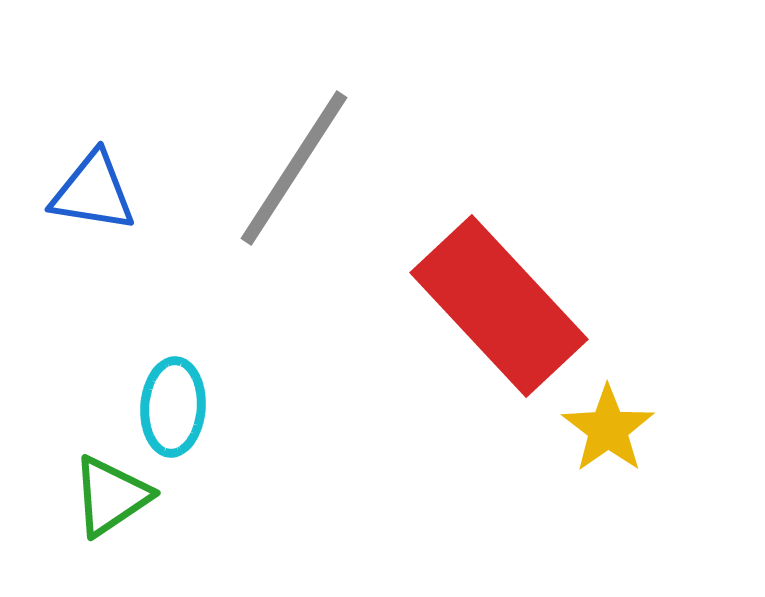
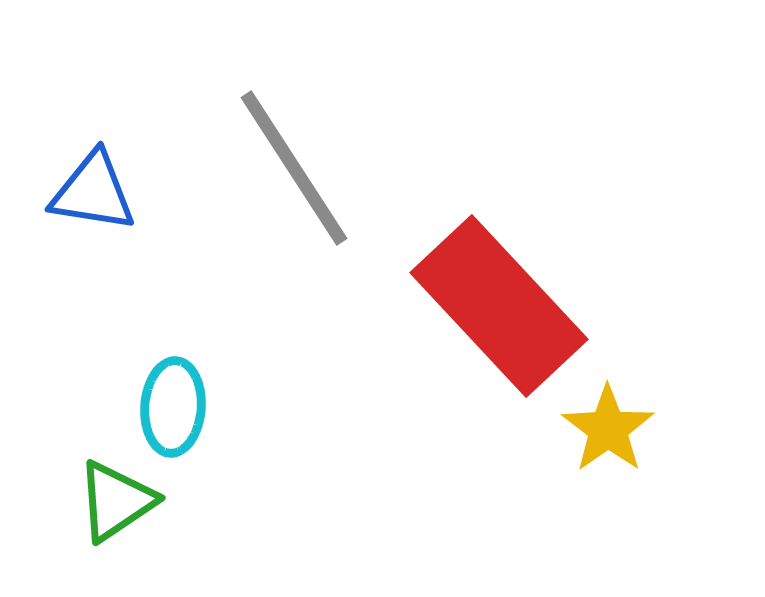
gray line: rotated 66 degrees counterclockwise
green triangle: moved 5 px right, 5 px down
